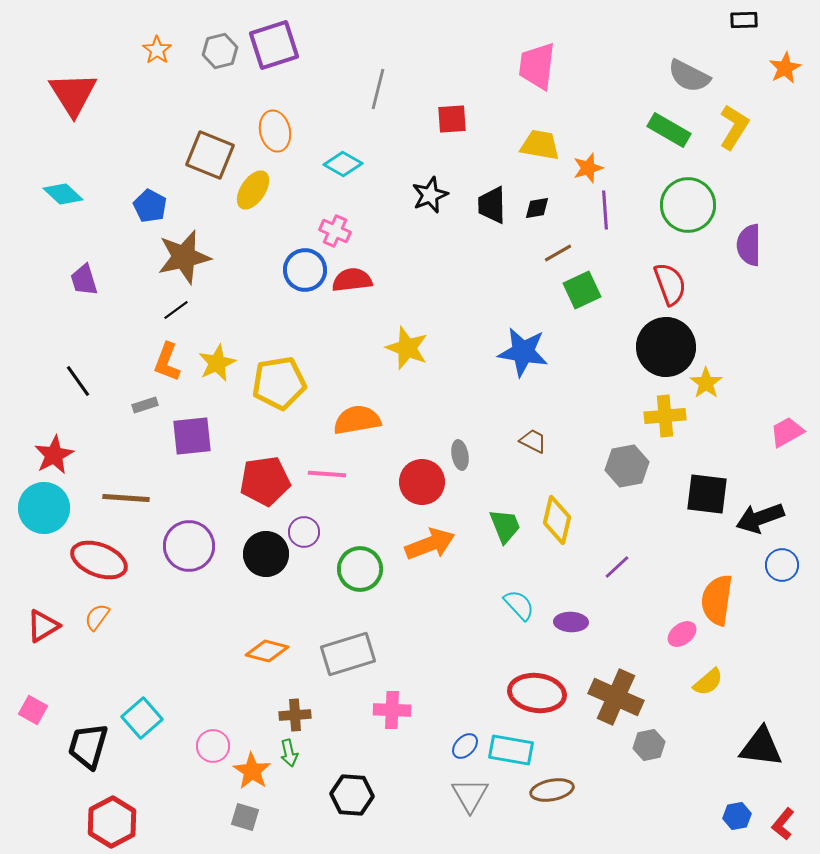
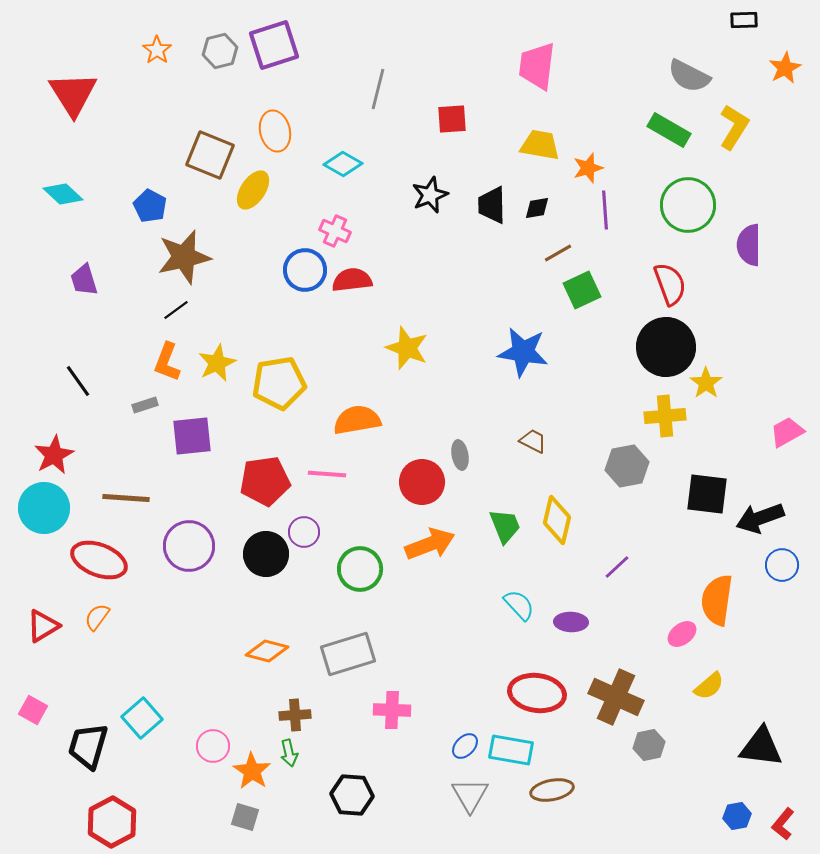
yellow semicircle at (708, 682): moved 1 px right, 4 px down
